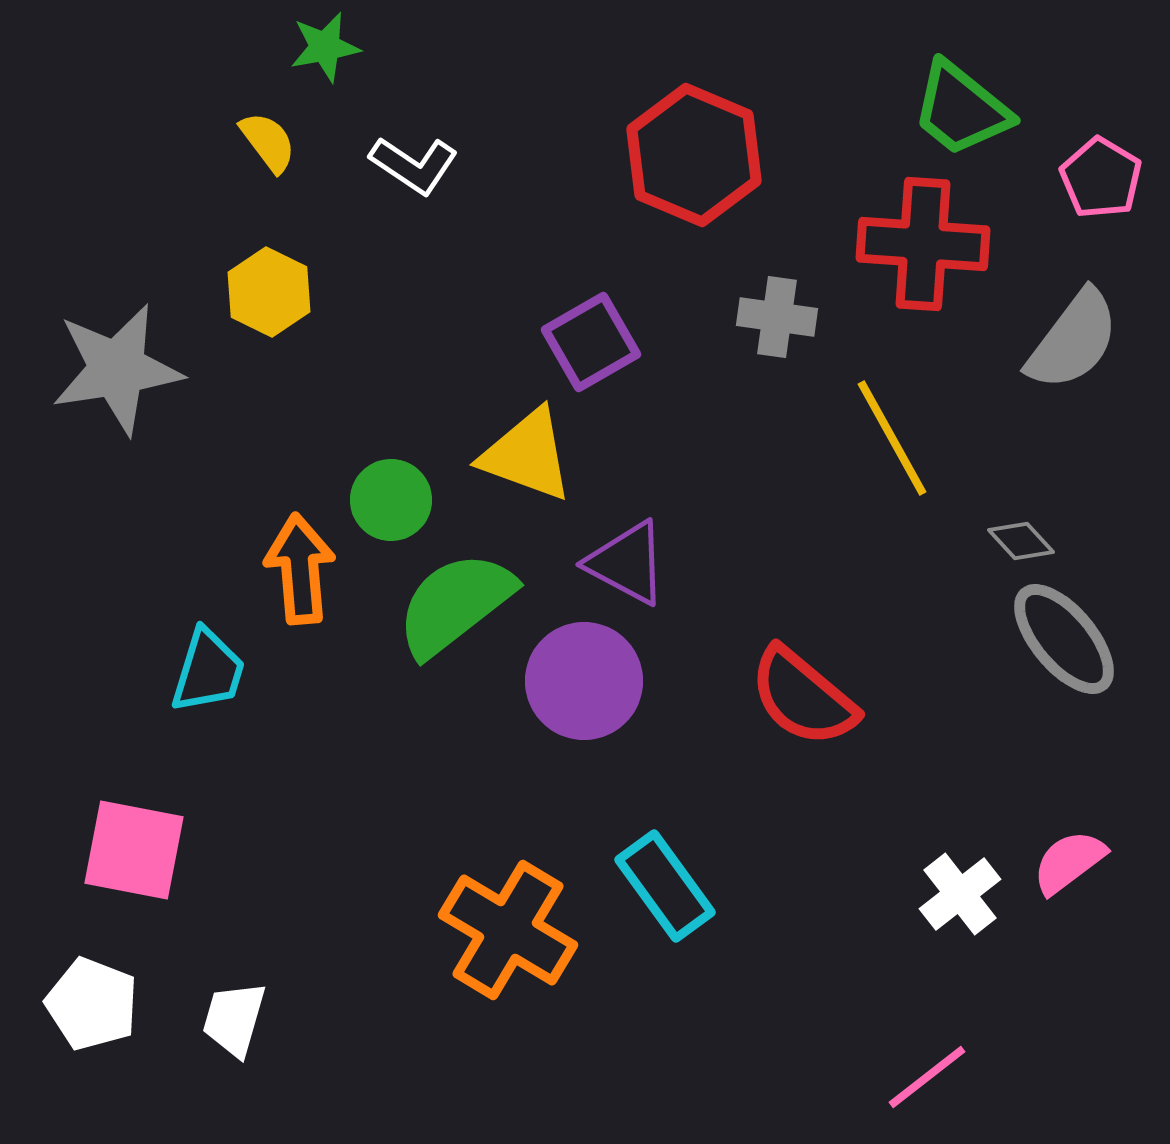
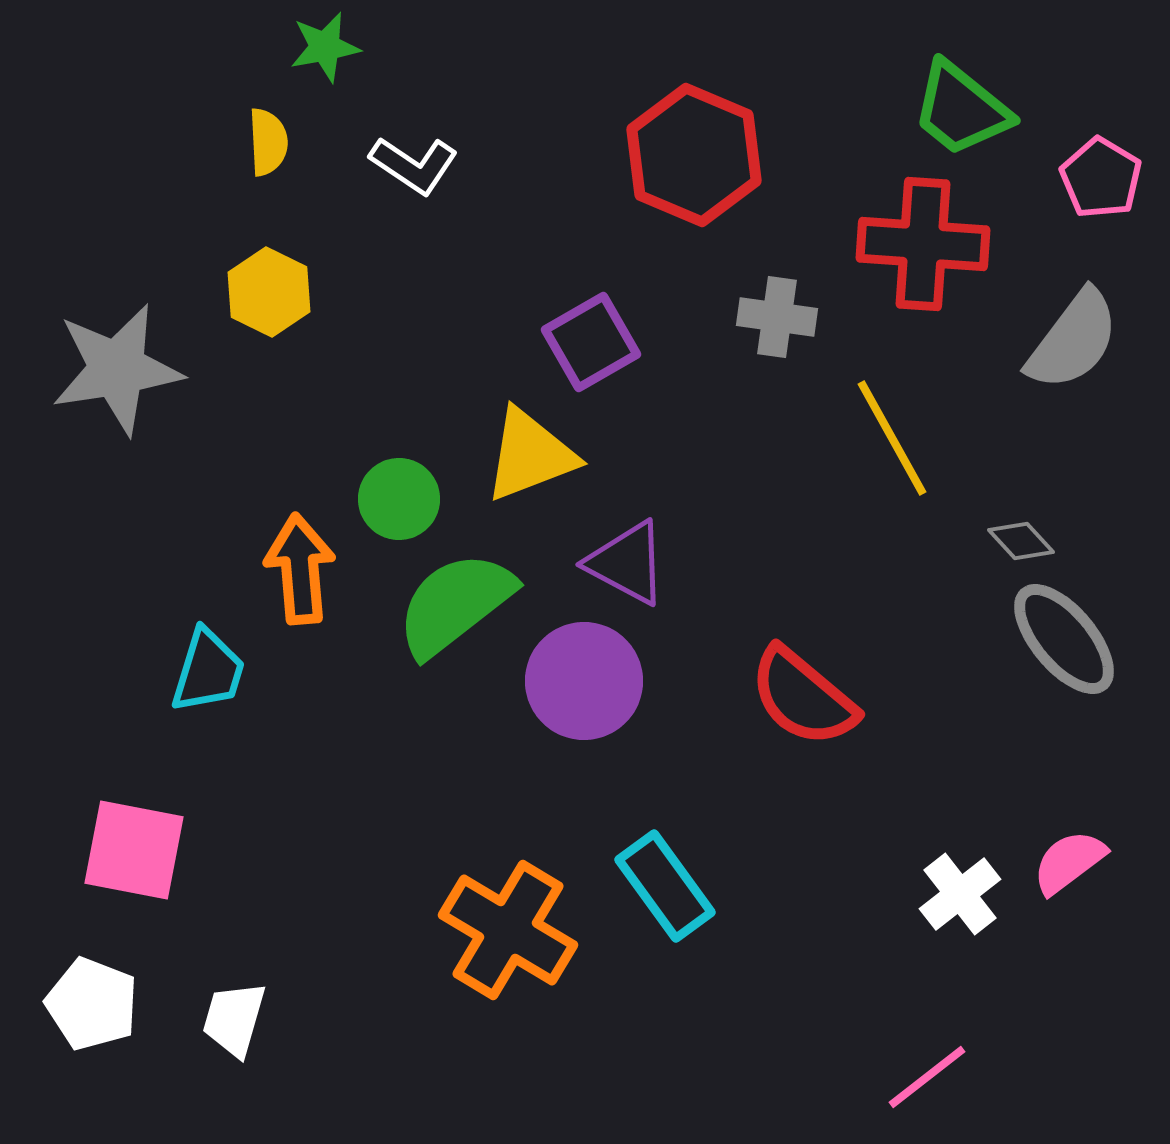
yellow semicircle: rotated 34 degrees clockwise
yellow triangle: moved 3 px right; rotated 41 degrees counterclockwise
green circle: moved 8 px right, 1 px up
